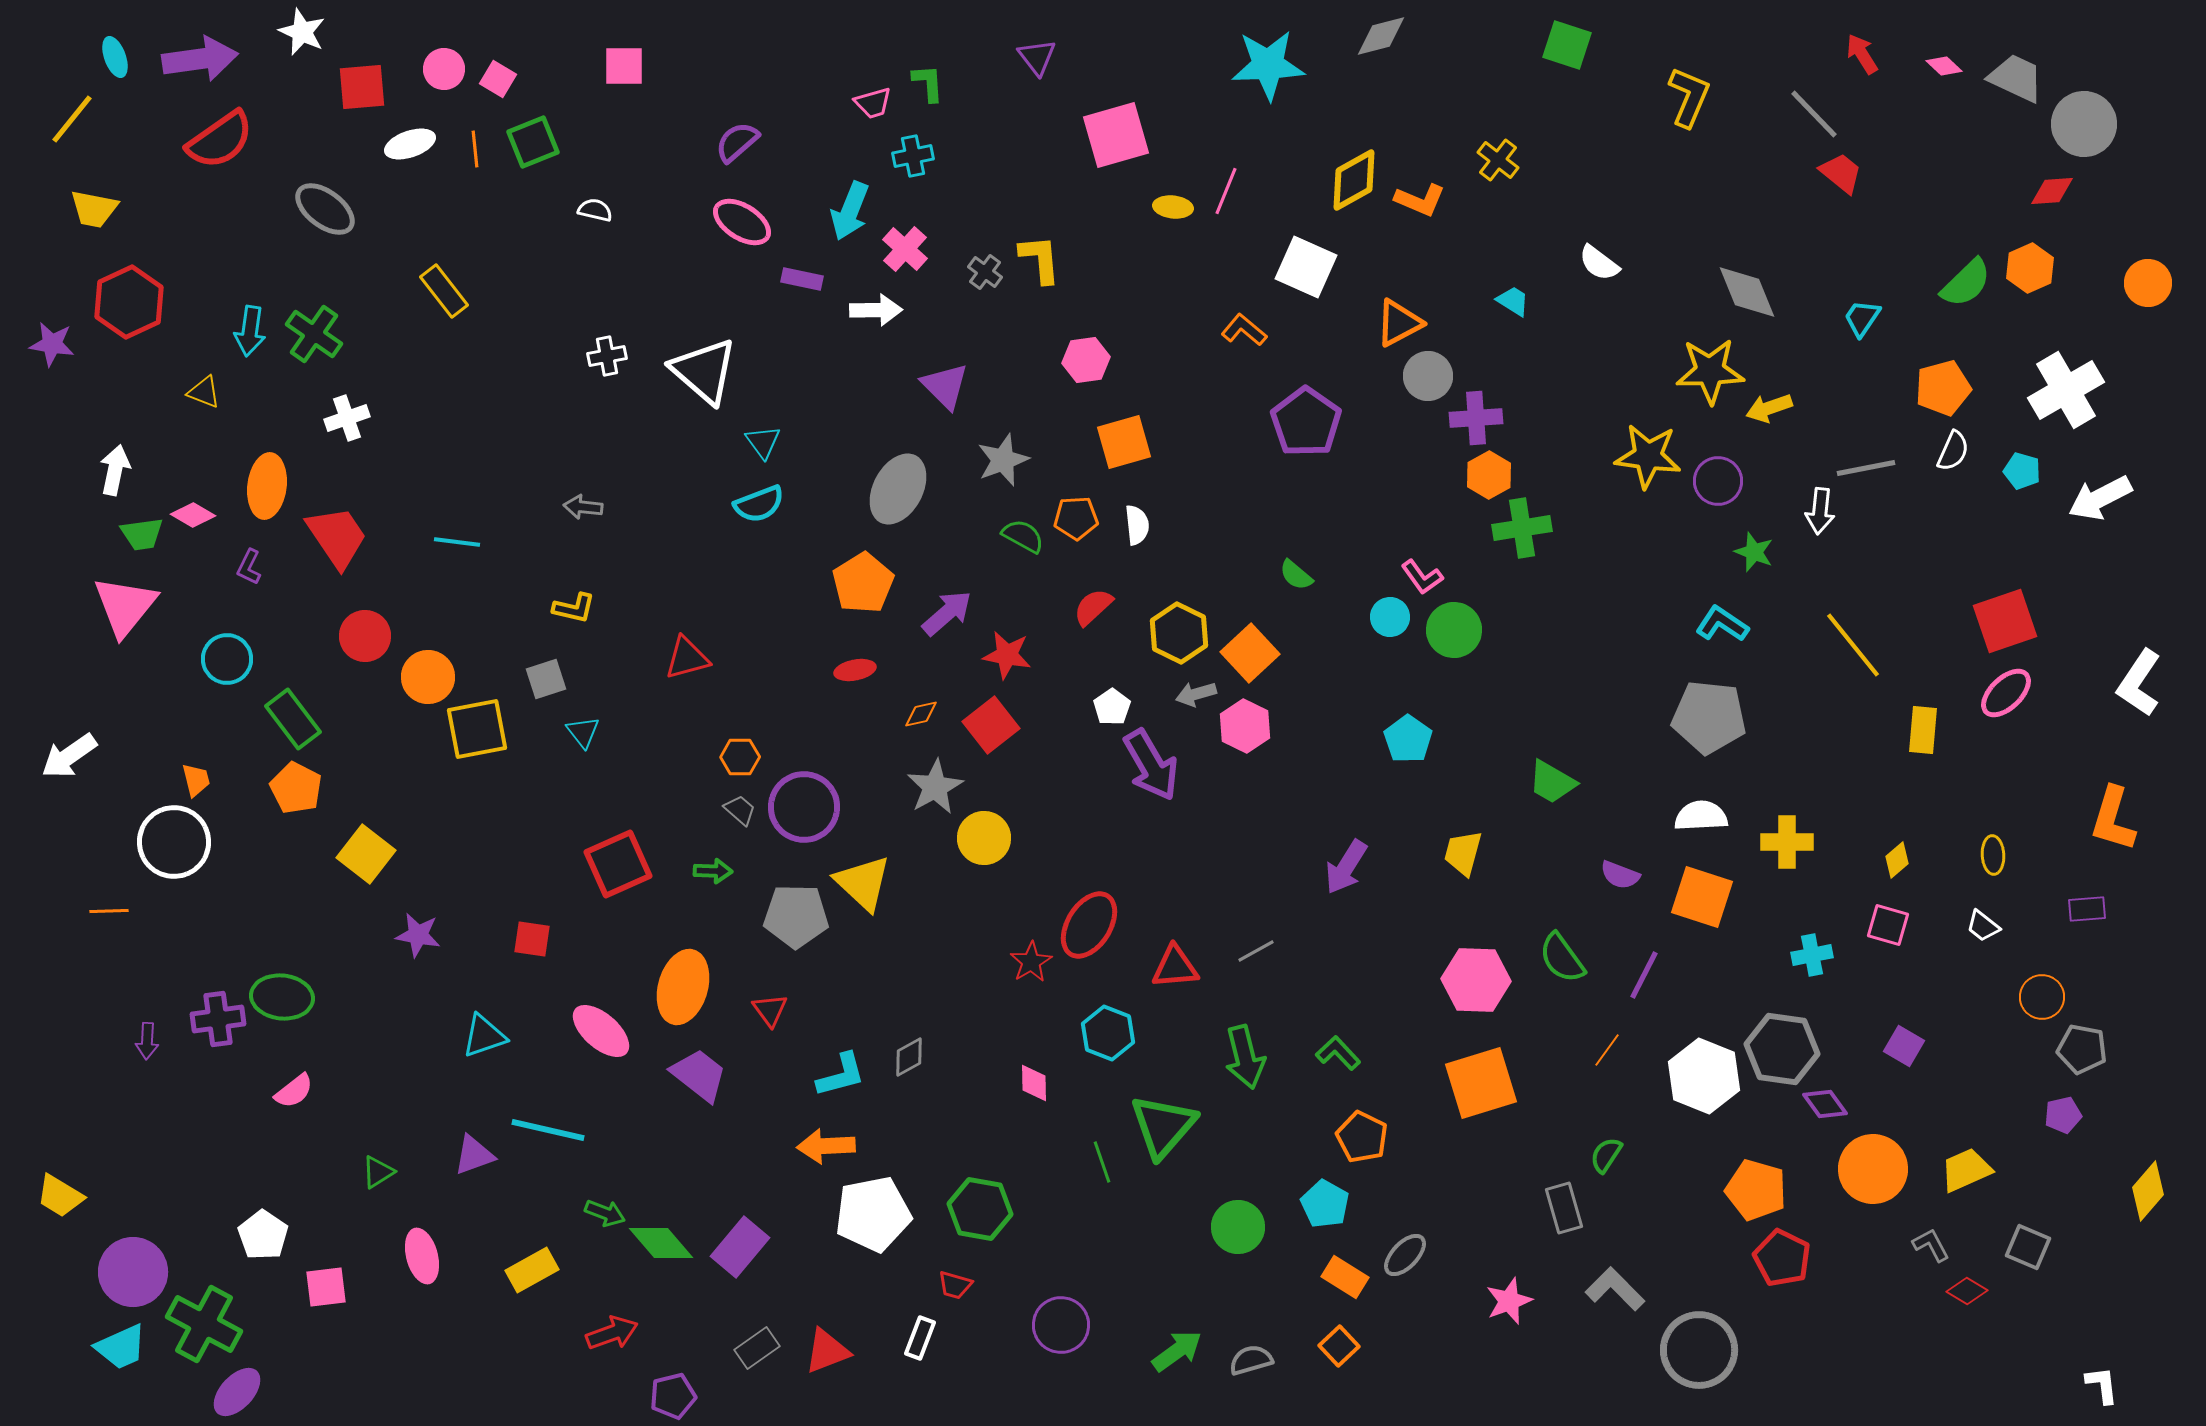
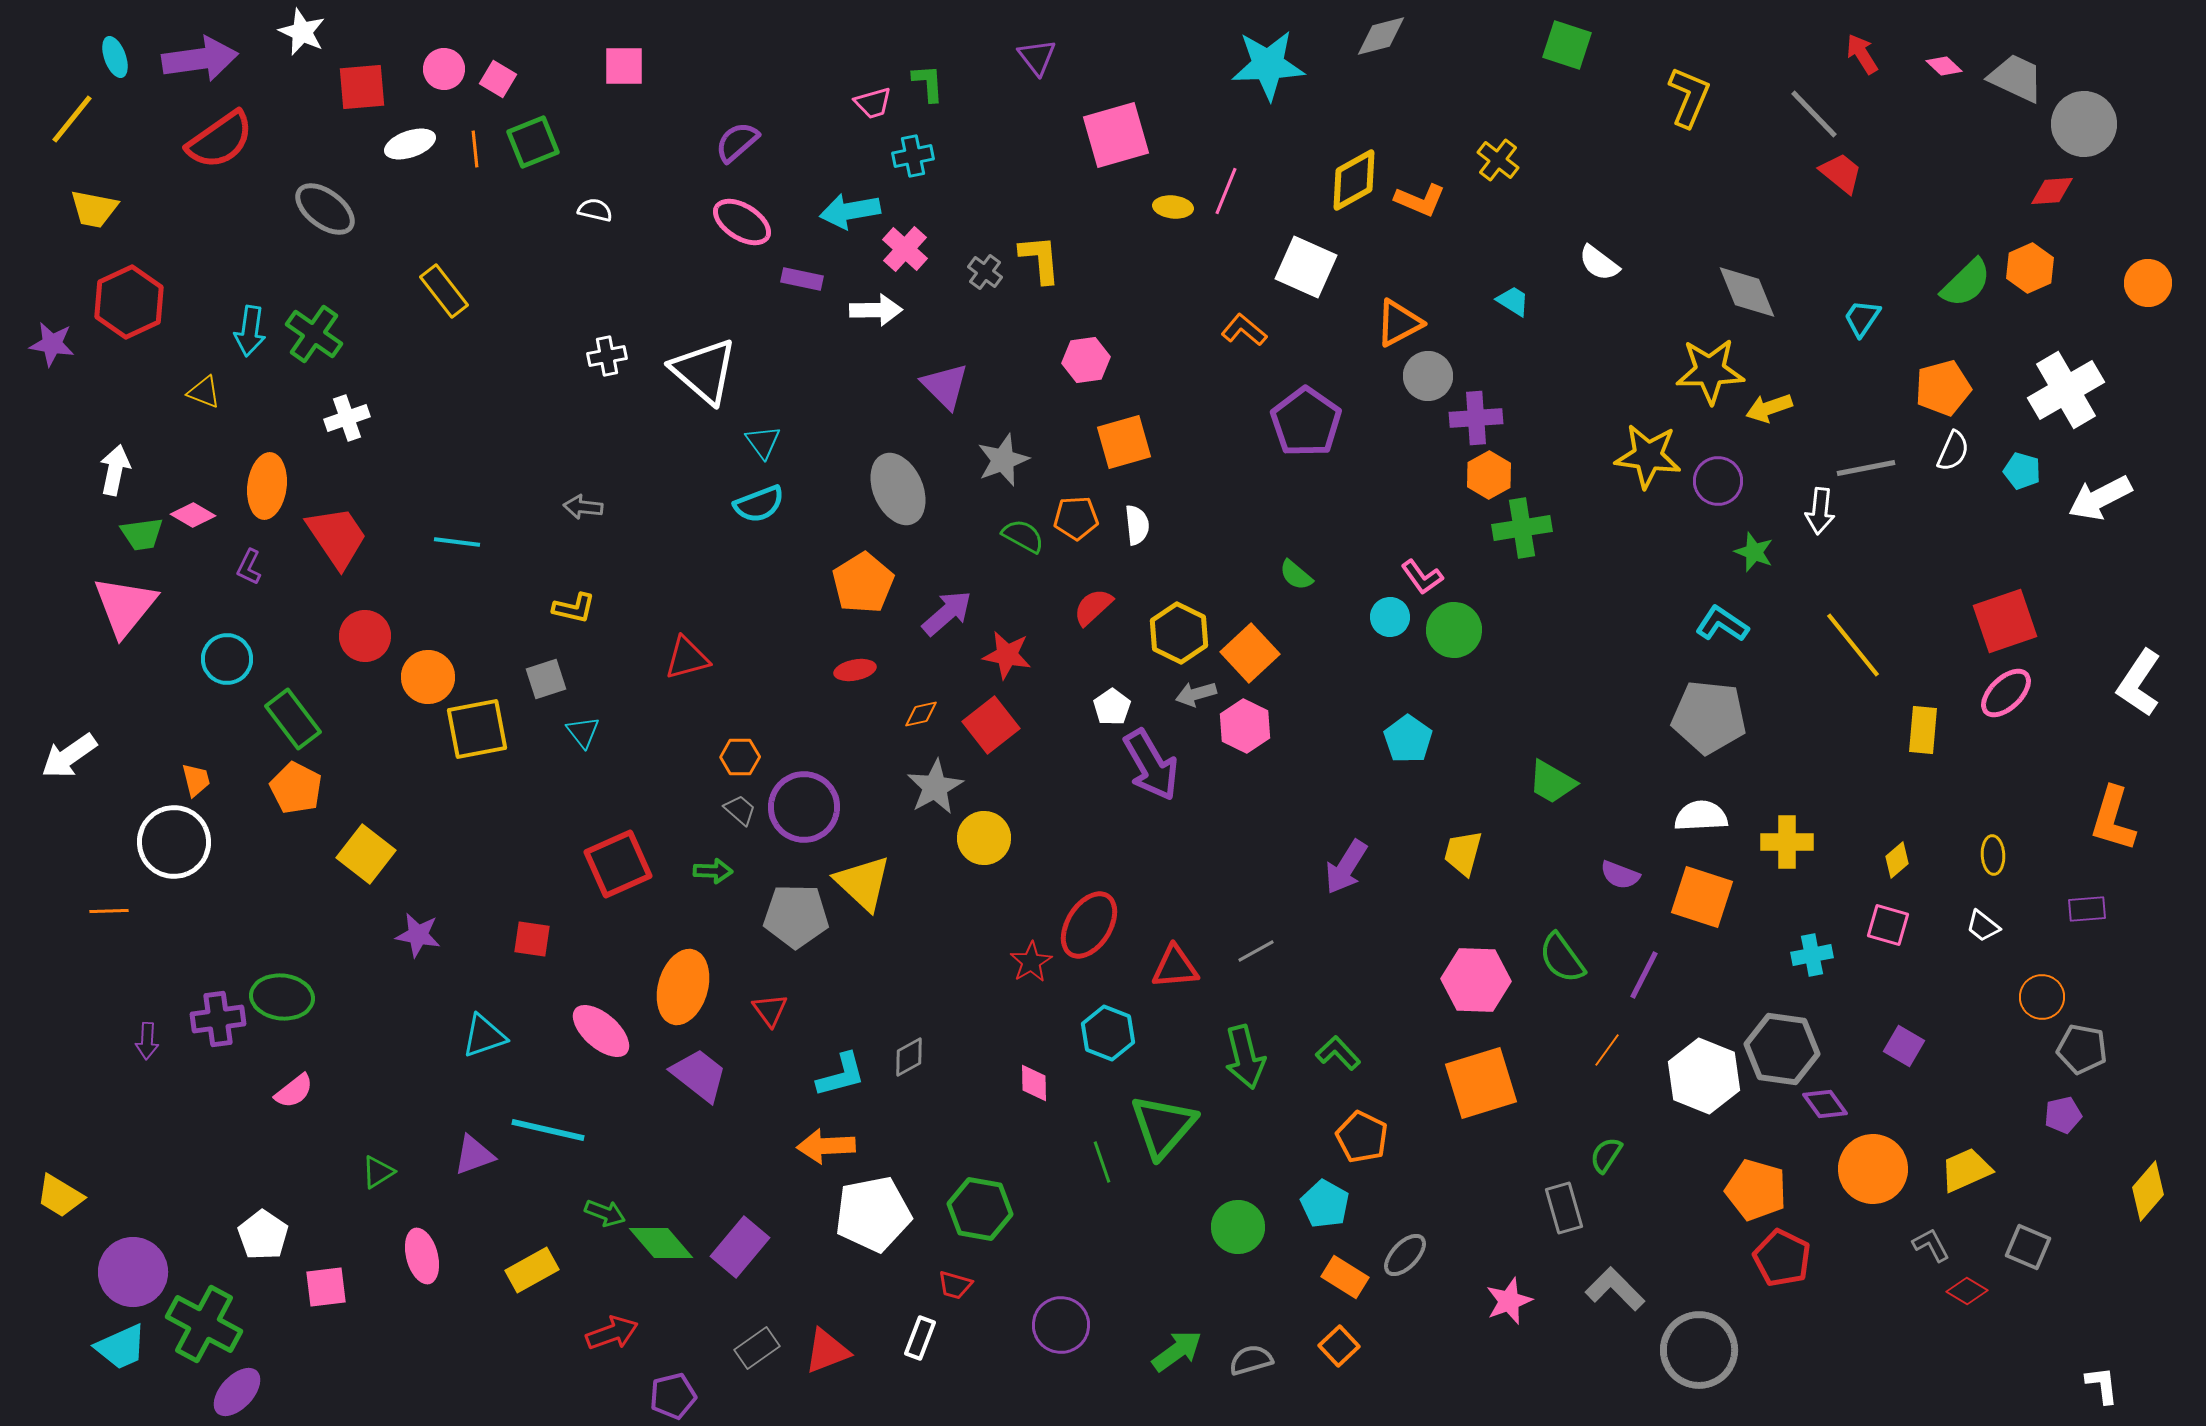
cyan arrow at (850, 211): rotated 58 degrees clockwise
gray ellipse at (898, 489): rotated 52 degrees counterclockwise
